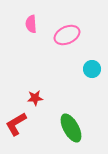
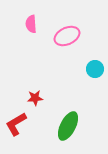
pink ellipse: moved 1 px down
cyan circle: moved 3 px right
green ellipse: moved 3 px left, 2 px up; rotated 56 degrees clockwise
